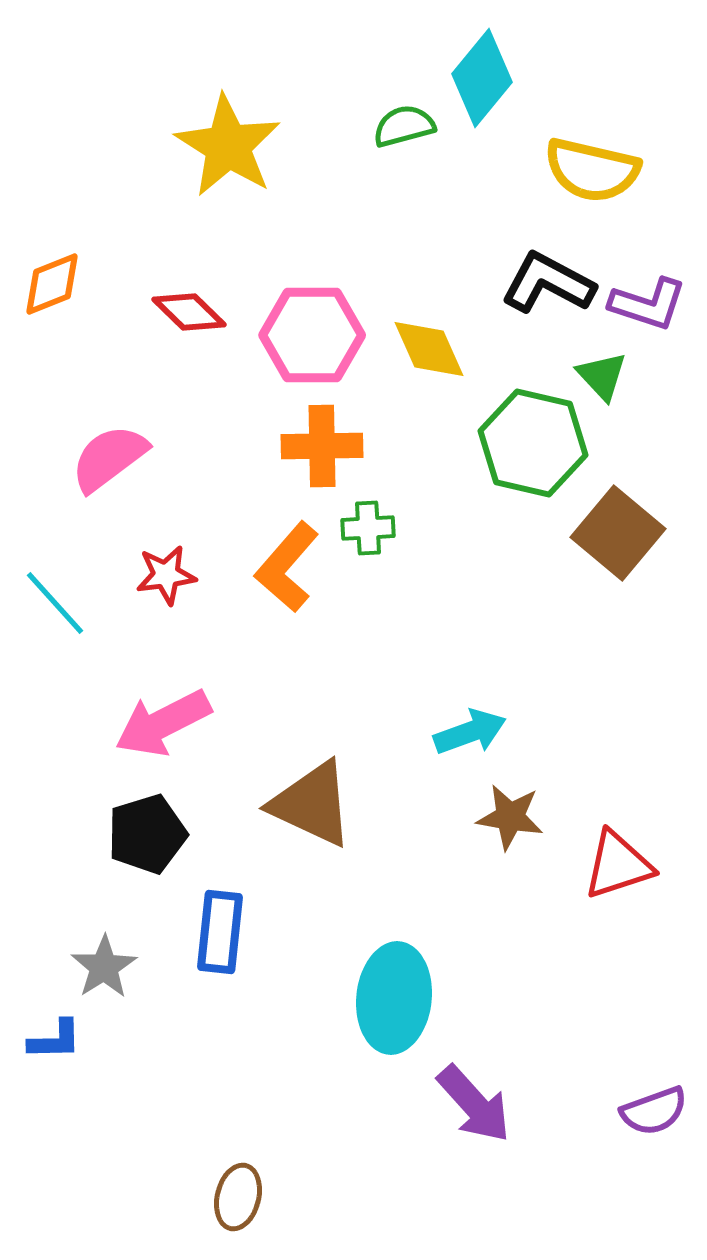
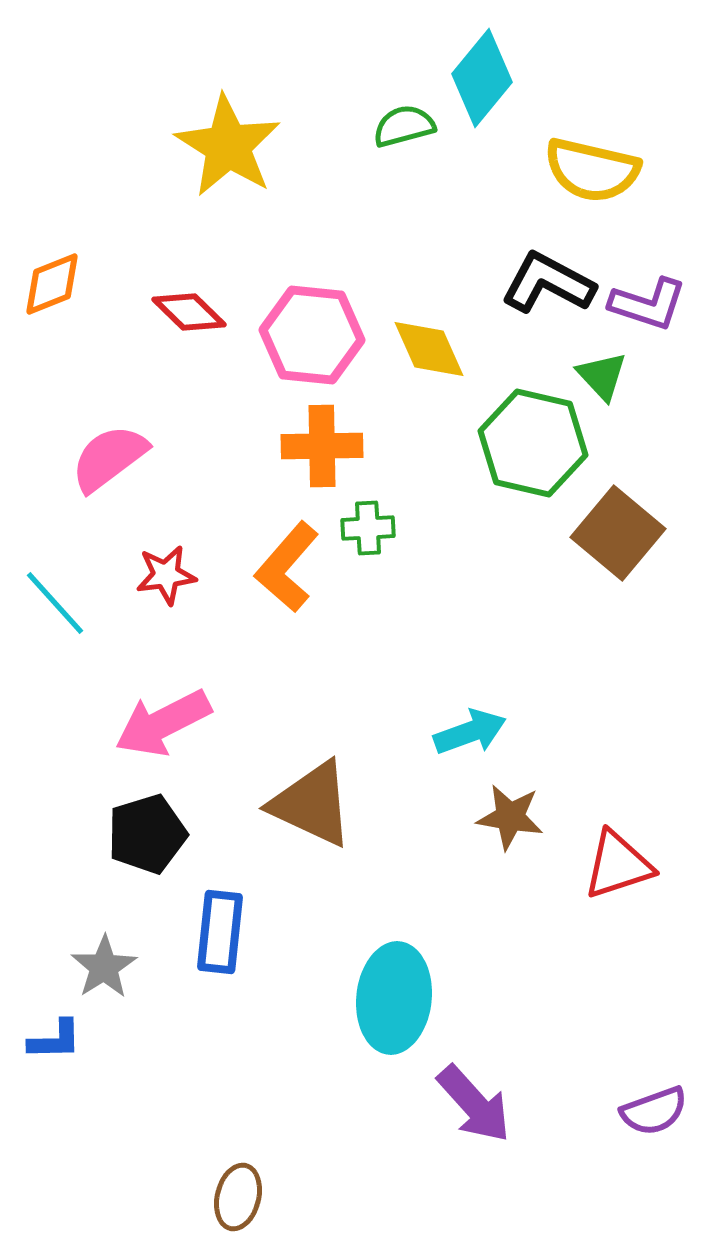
pink hexagon: rotated 6 degrees clockwise
